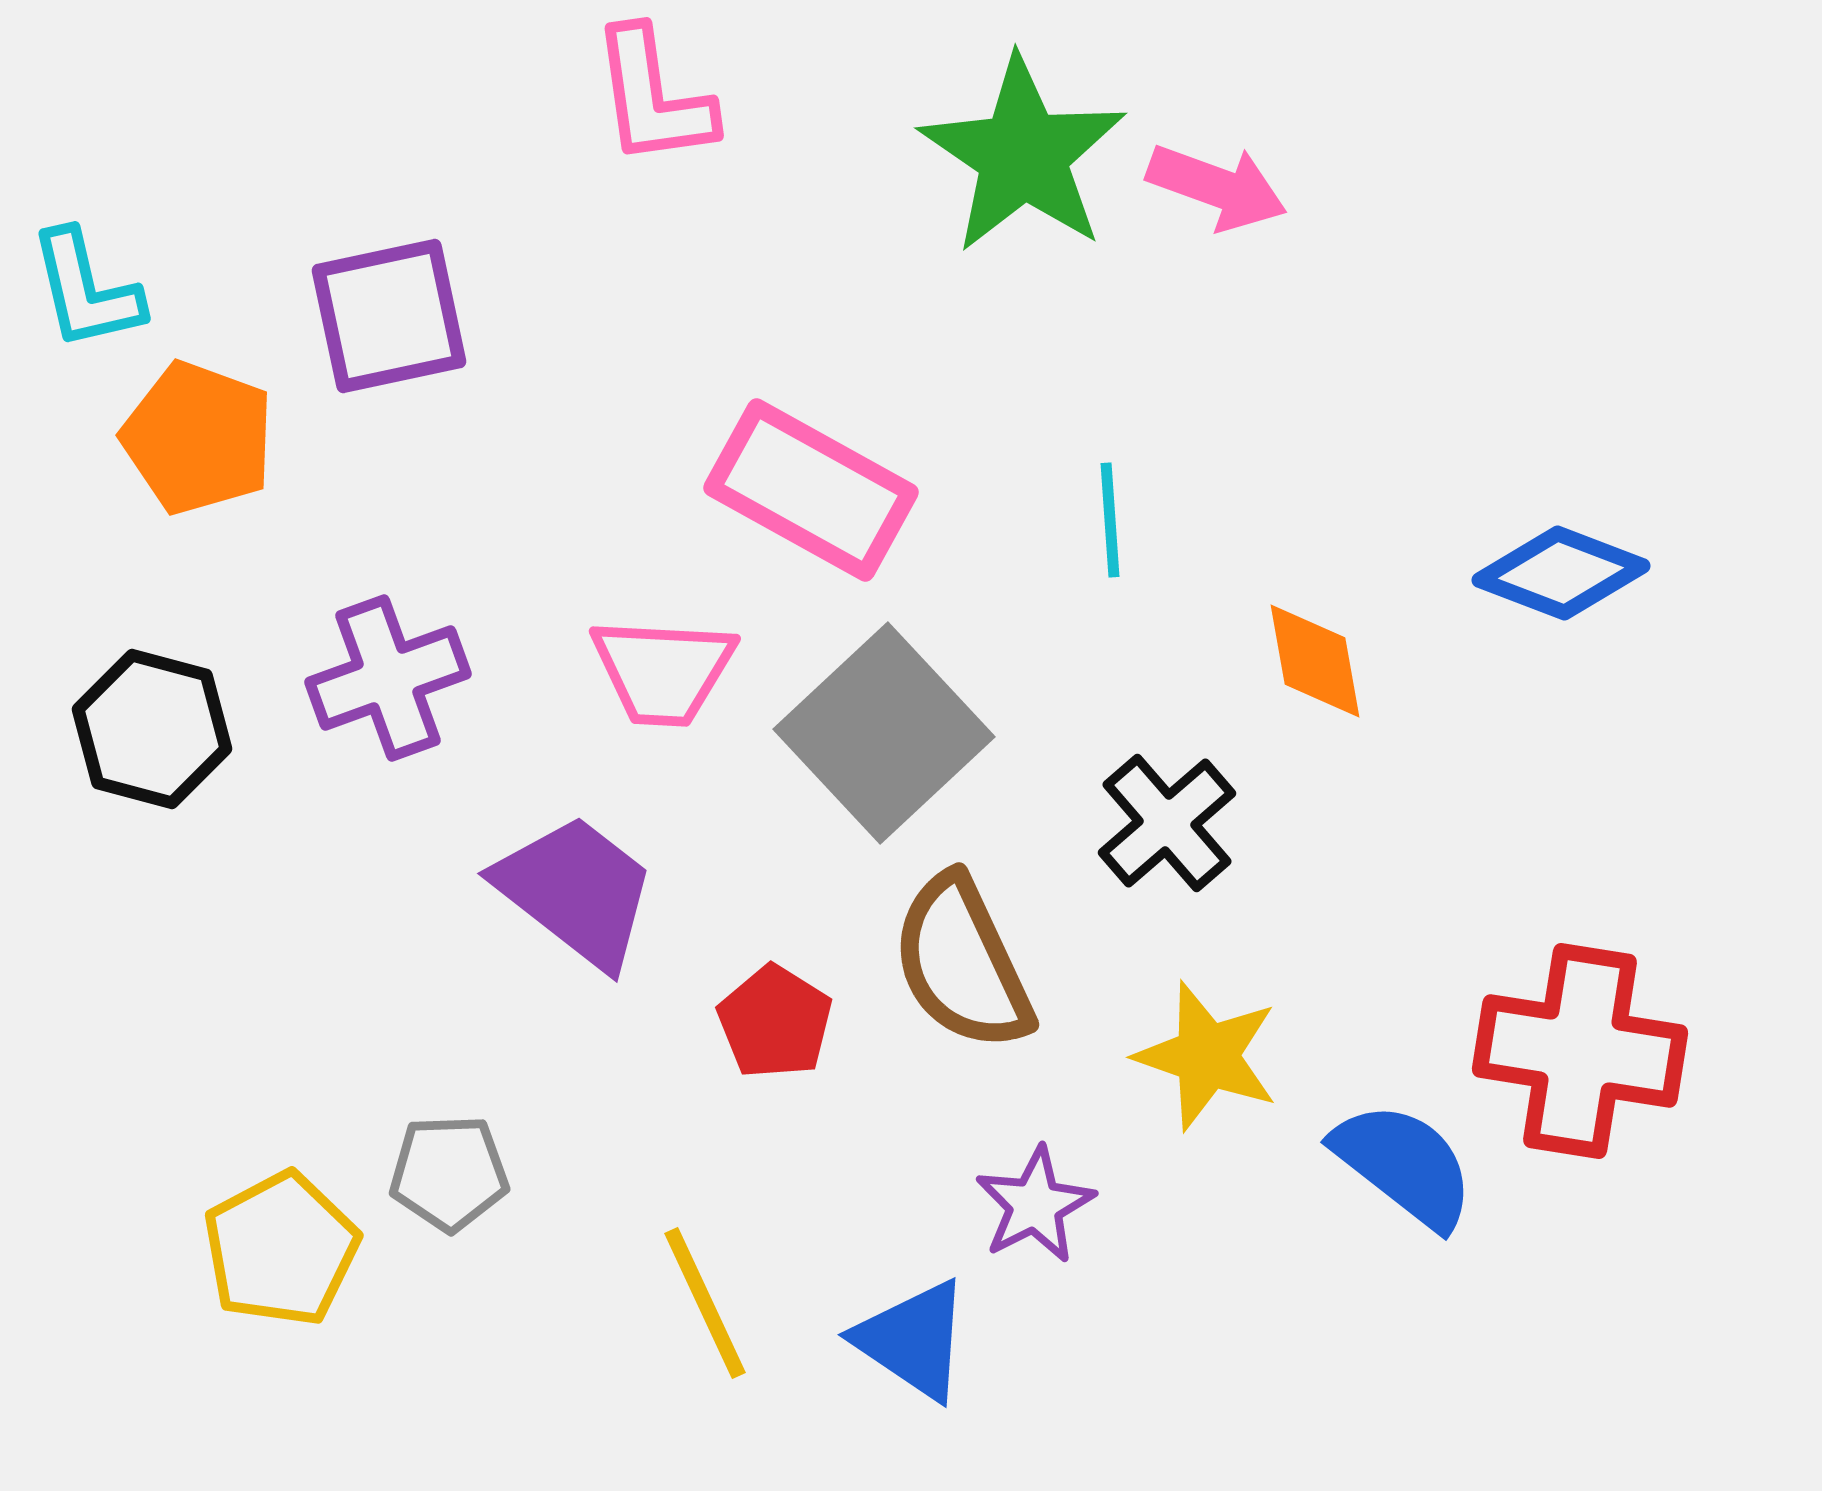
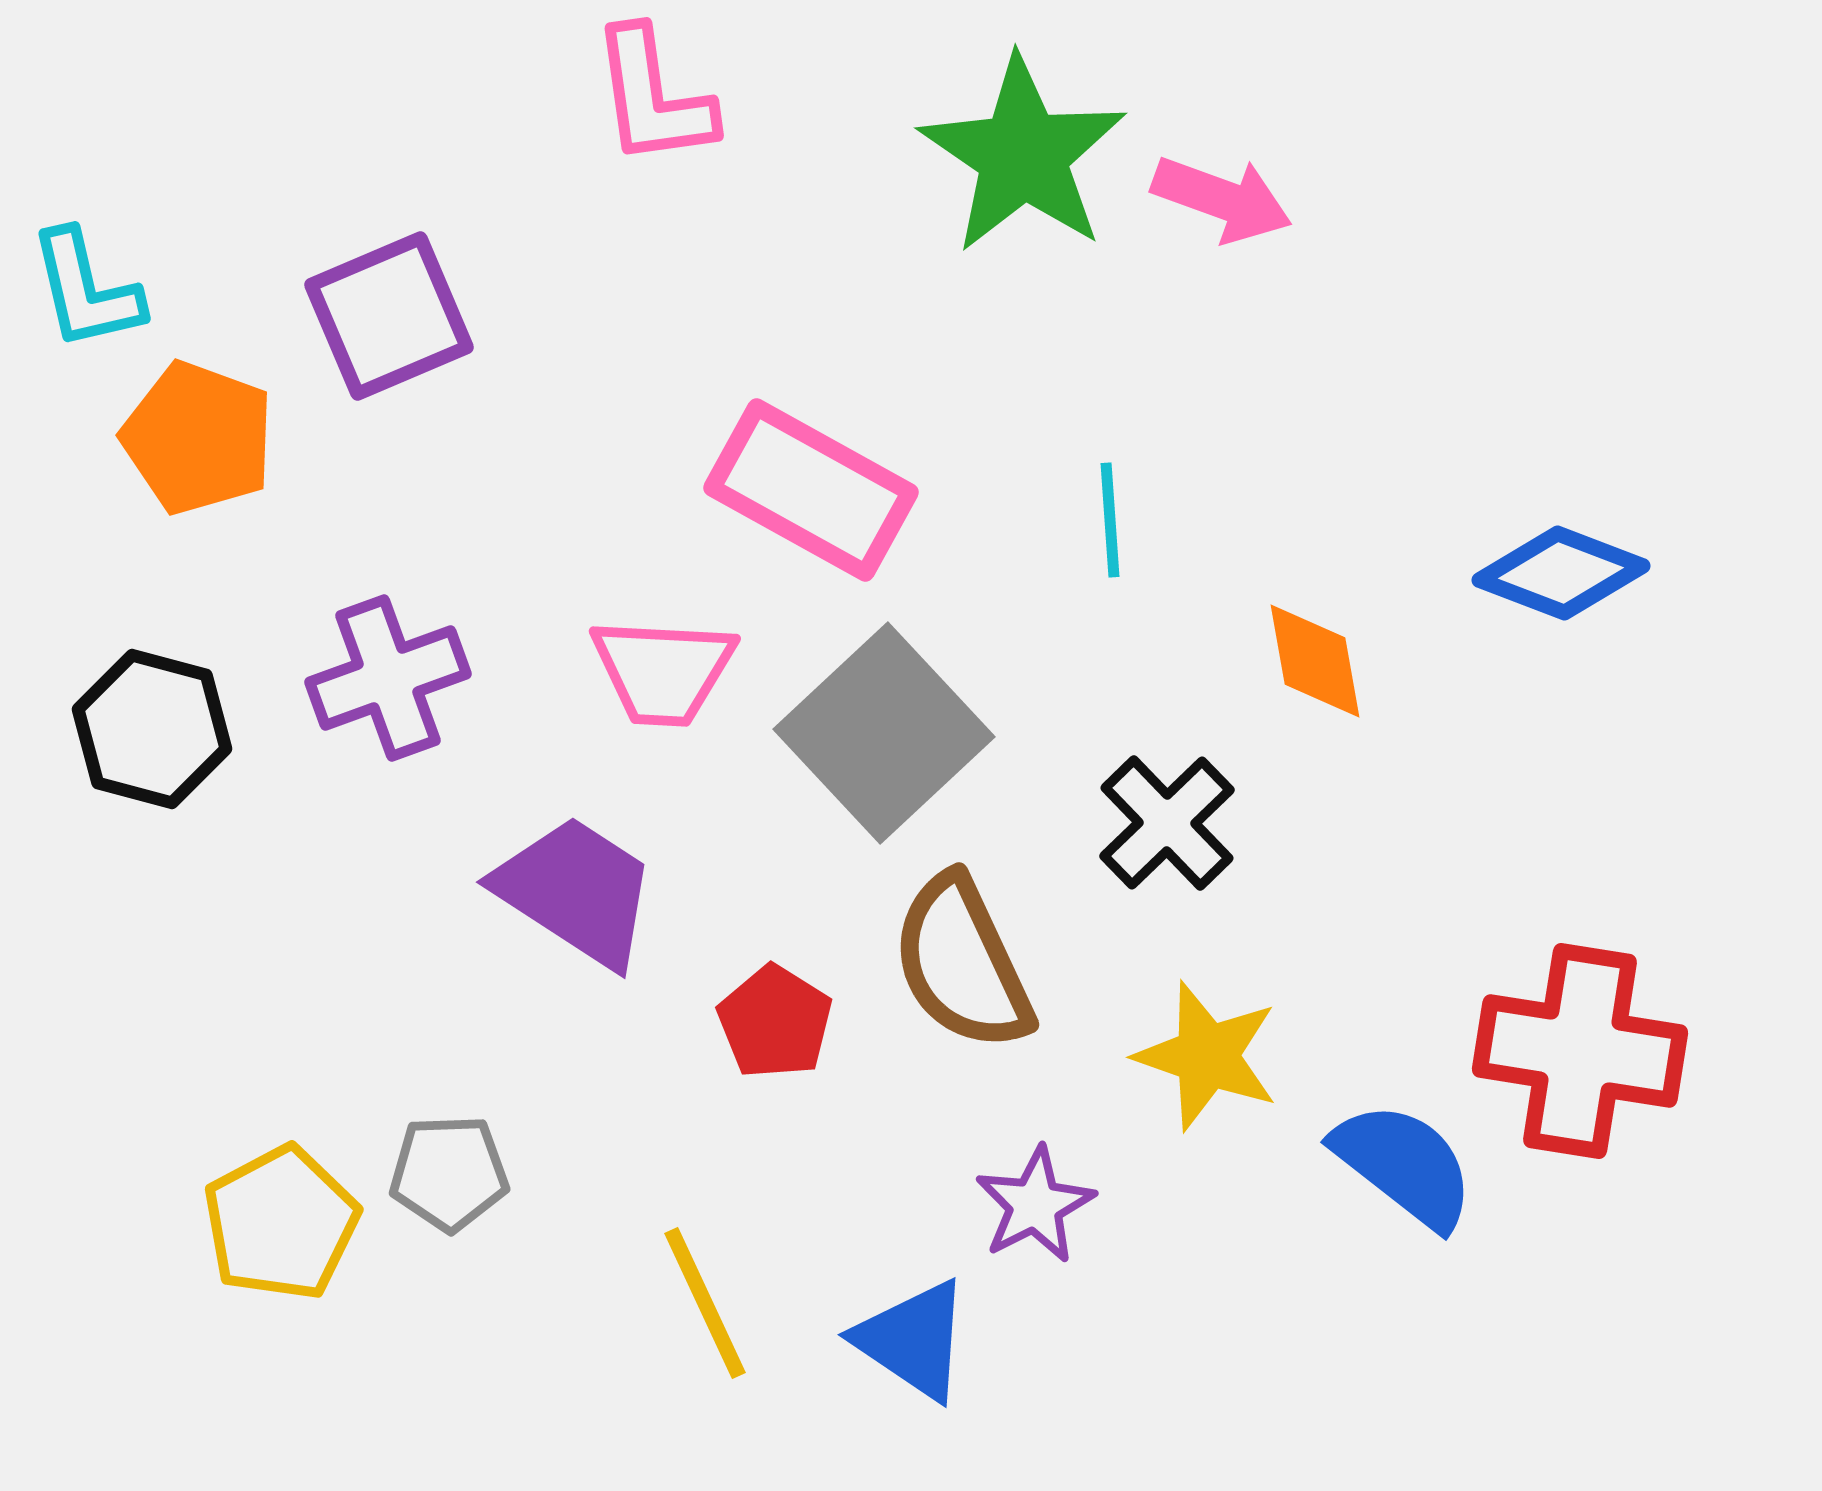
pink arrow: moved 5 px right, 12 px down
purple square: rotated 11 degrees counterclockwise
black cross: rotated 3 degrees counterclockwise
purple trapezoid: rotated 5 degrees counterclockwise
yellow pentagon: moved 26 px up
